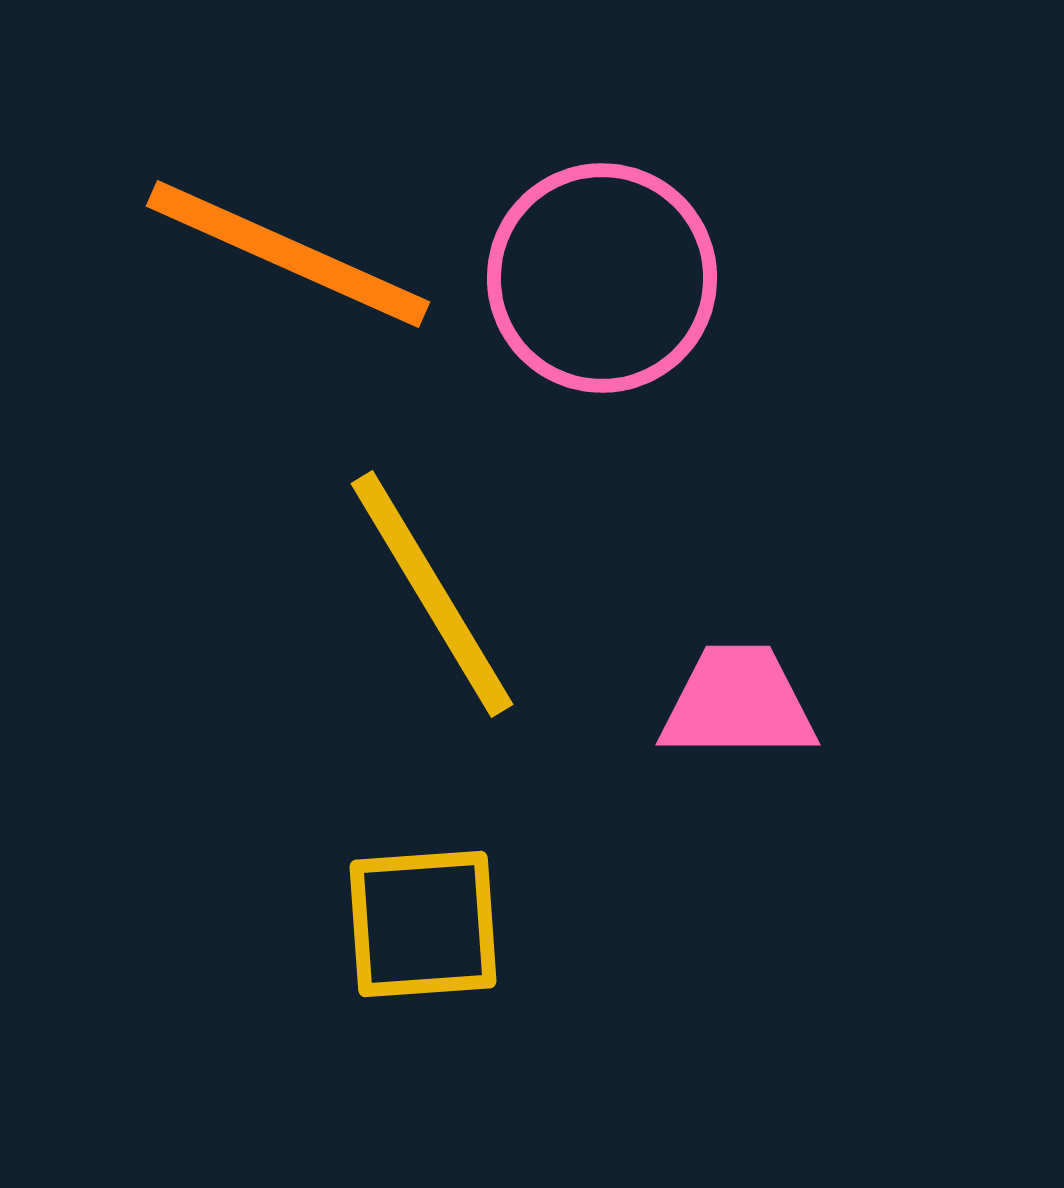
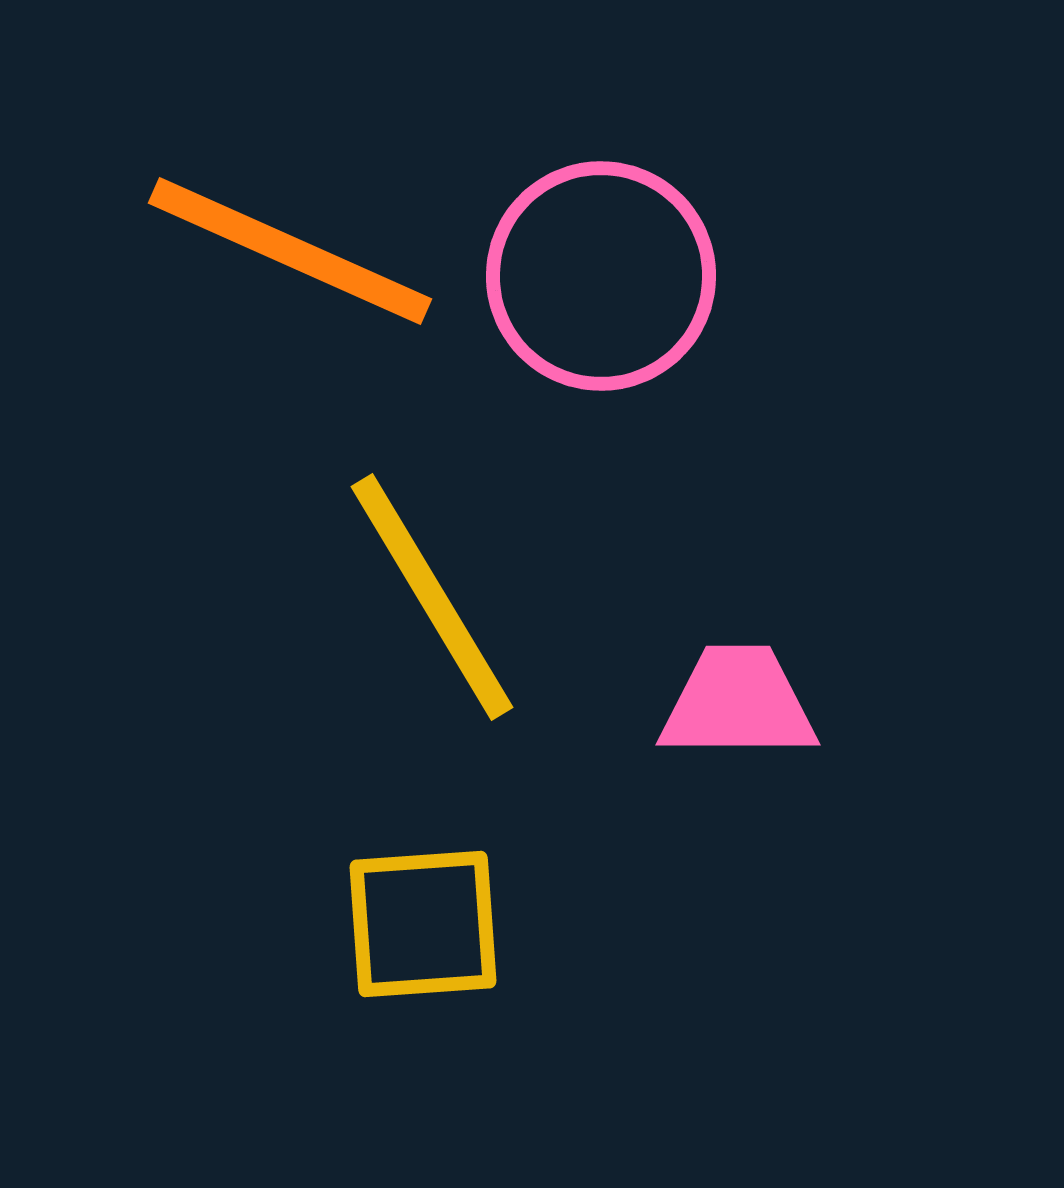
orange line: moved 2 px right, 3 px up
pink circle: moved 1 px left, 2 px up
yellow line: moved 3 px down
